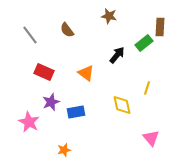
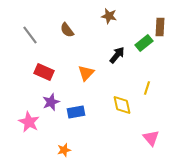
orange triangle: rotated 36 degrees clockwise
